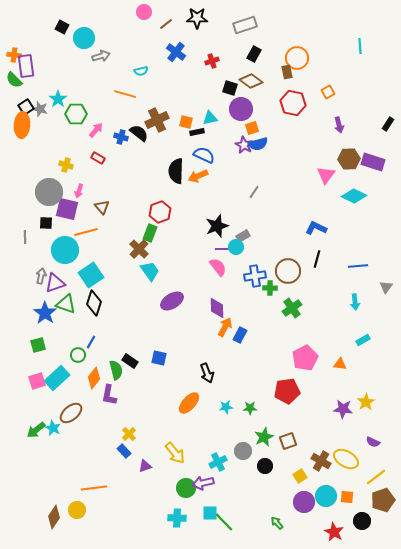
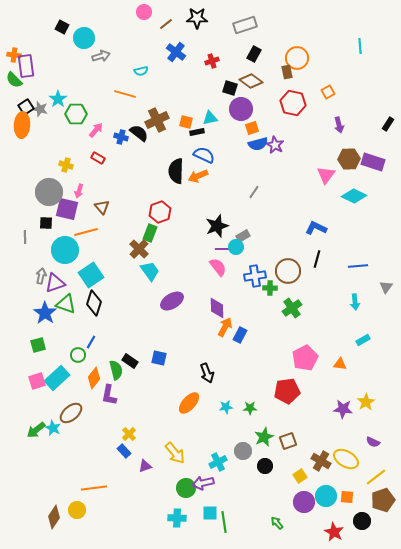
purple star at (244, 145): moved 31 px right
green line at (224, 522): rotated 35 degrees clockwise
